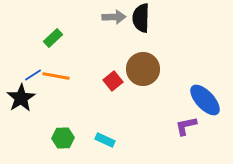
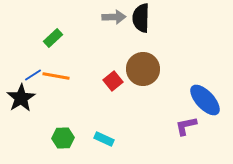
cyan rectangle: moved 1 px left, 1 px up
